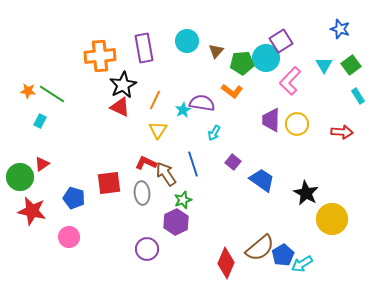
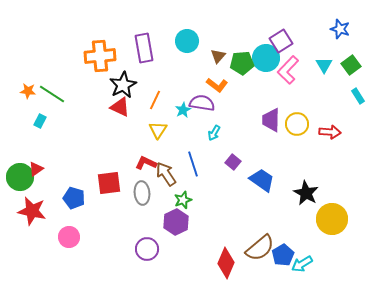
brown triangle at (216, 51): moved 2 px right, 5 px down
pink L-shape at (290, 81): moved 2 px left, 11 px up
orange L-shape at (232, 91): moved 15 px left, 6 px up
red arrow at (342, 132): moved 12 px left
red triangle at (42, 164): moved 6 px left, 5 px down
